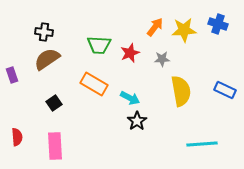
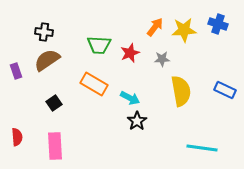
brown semicircle: moved 1 px down
purple rectangle: moved 4 px right, 4 px up
cyan line: moved 4 px down; rotated 12 degrees clockwise
